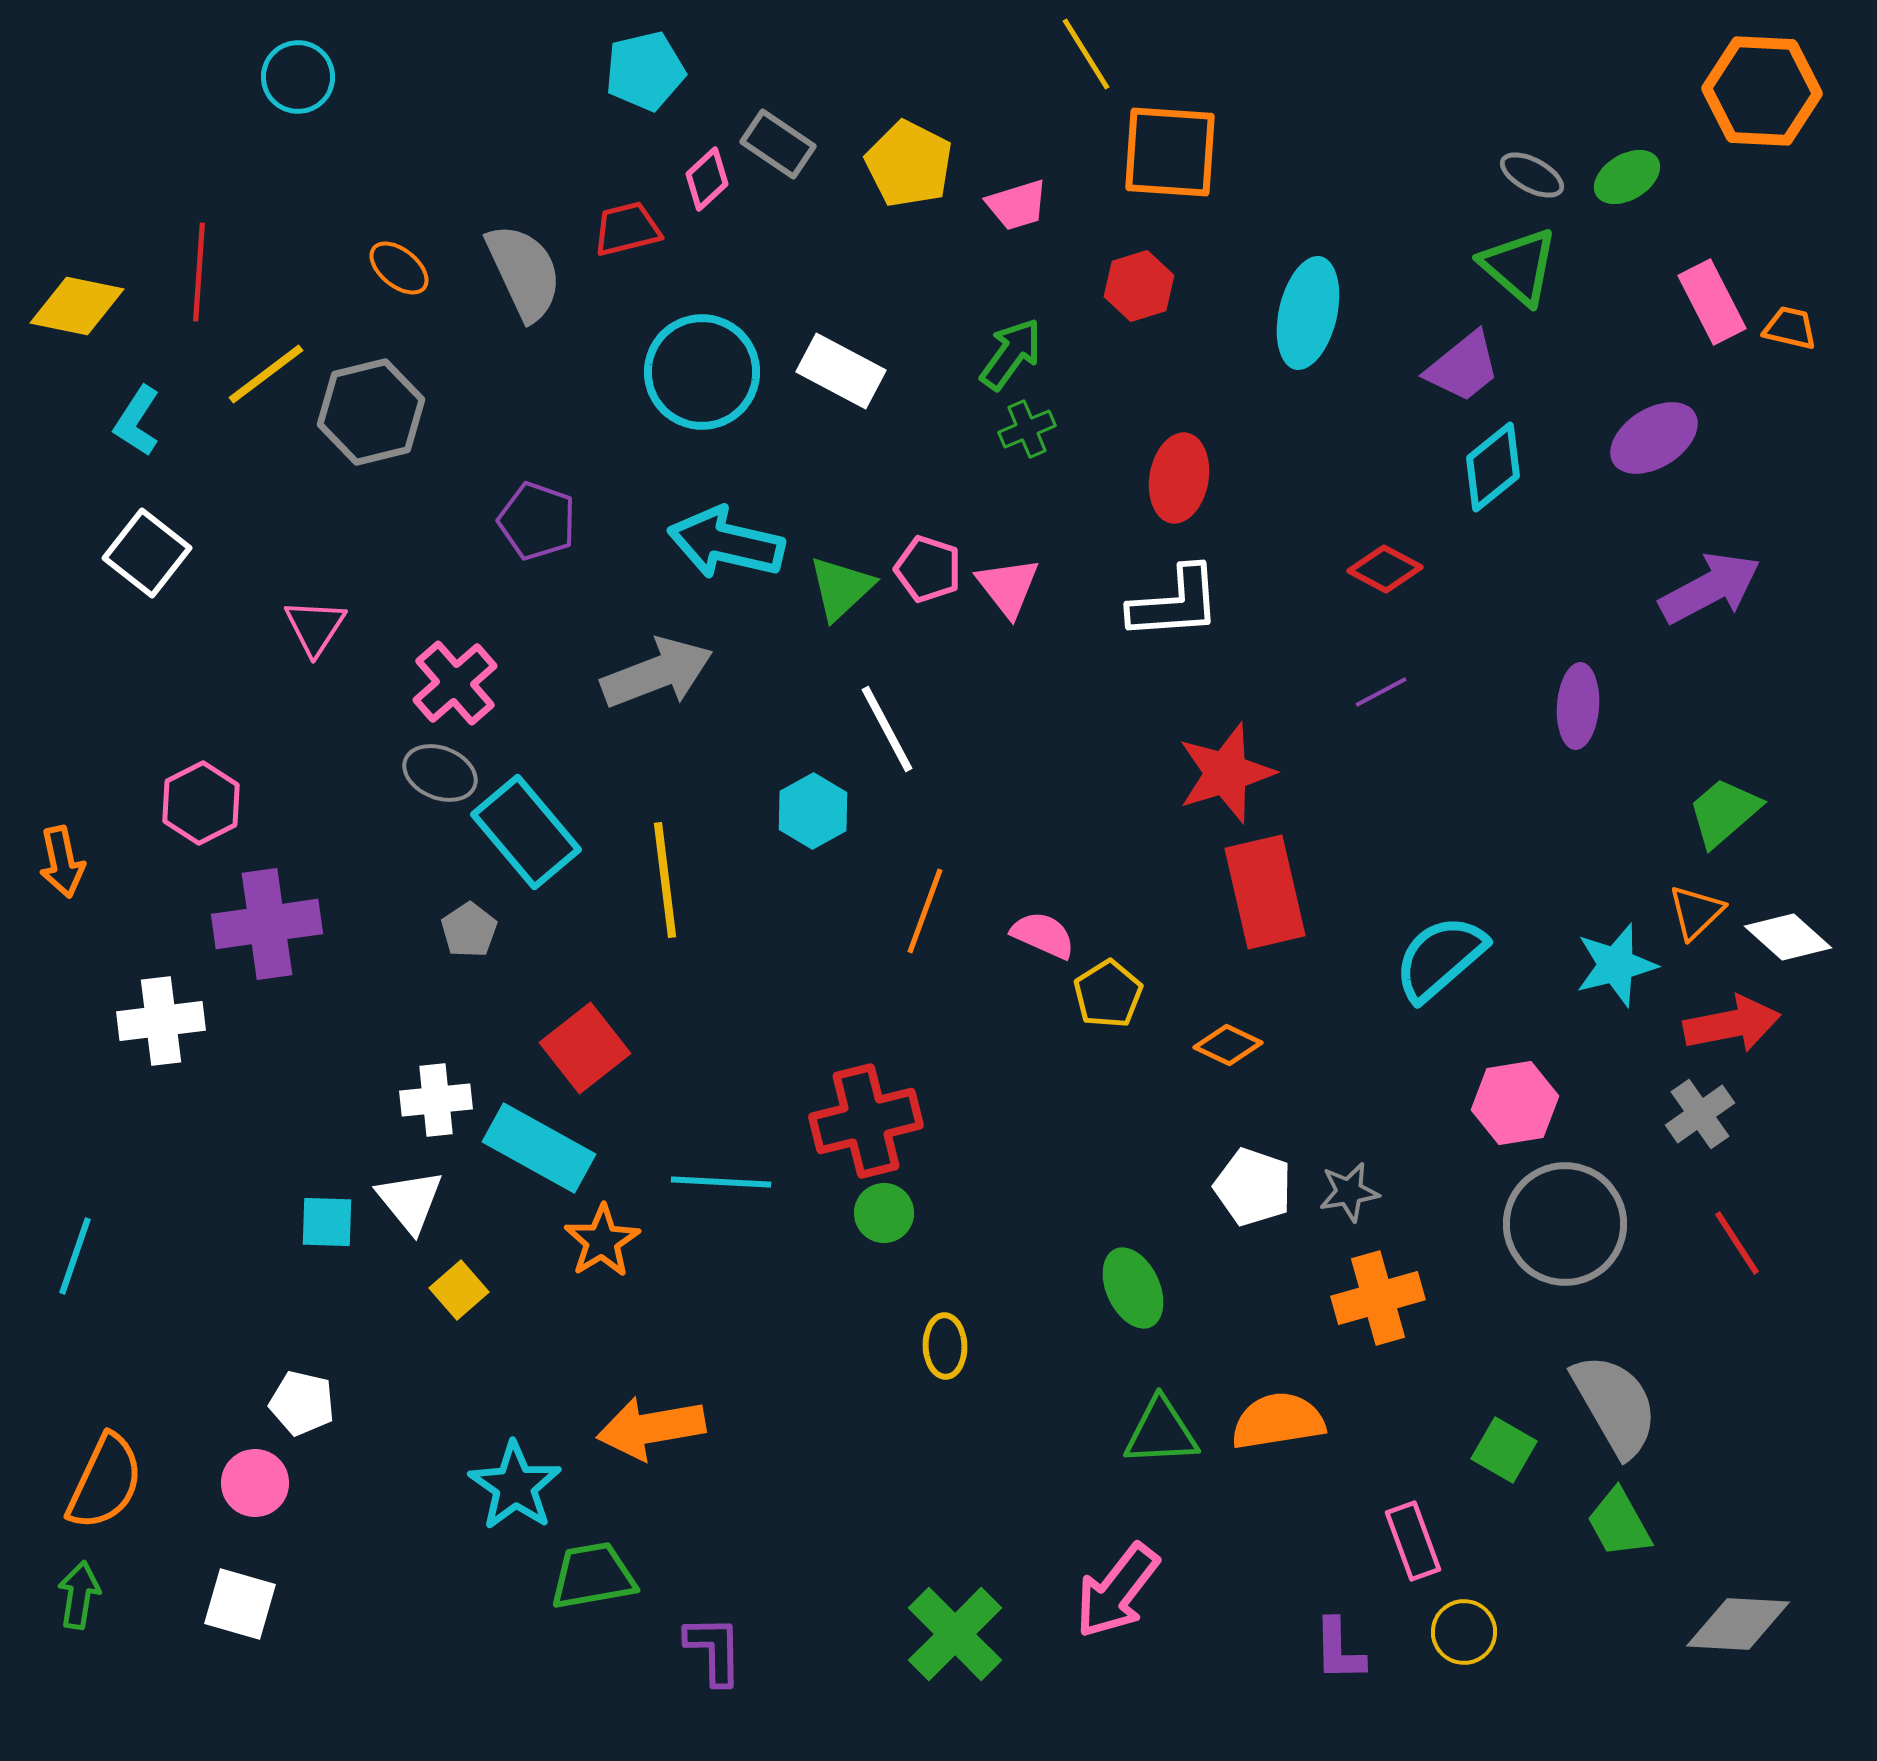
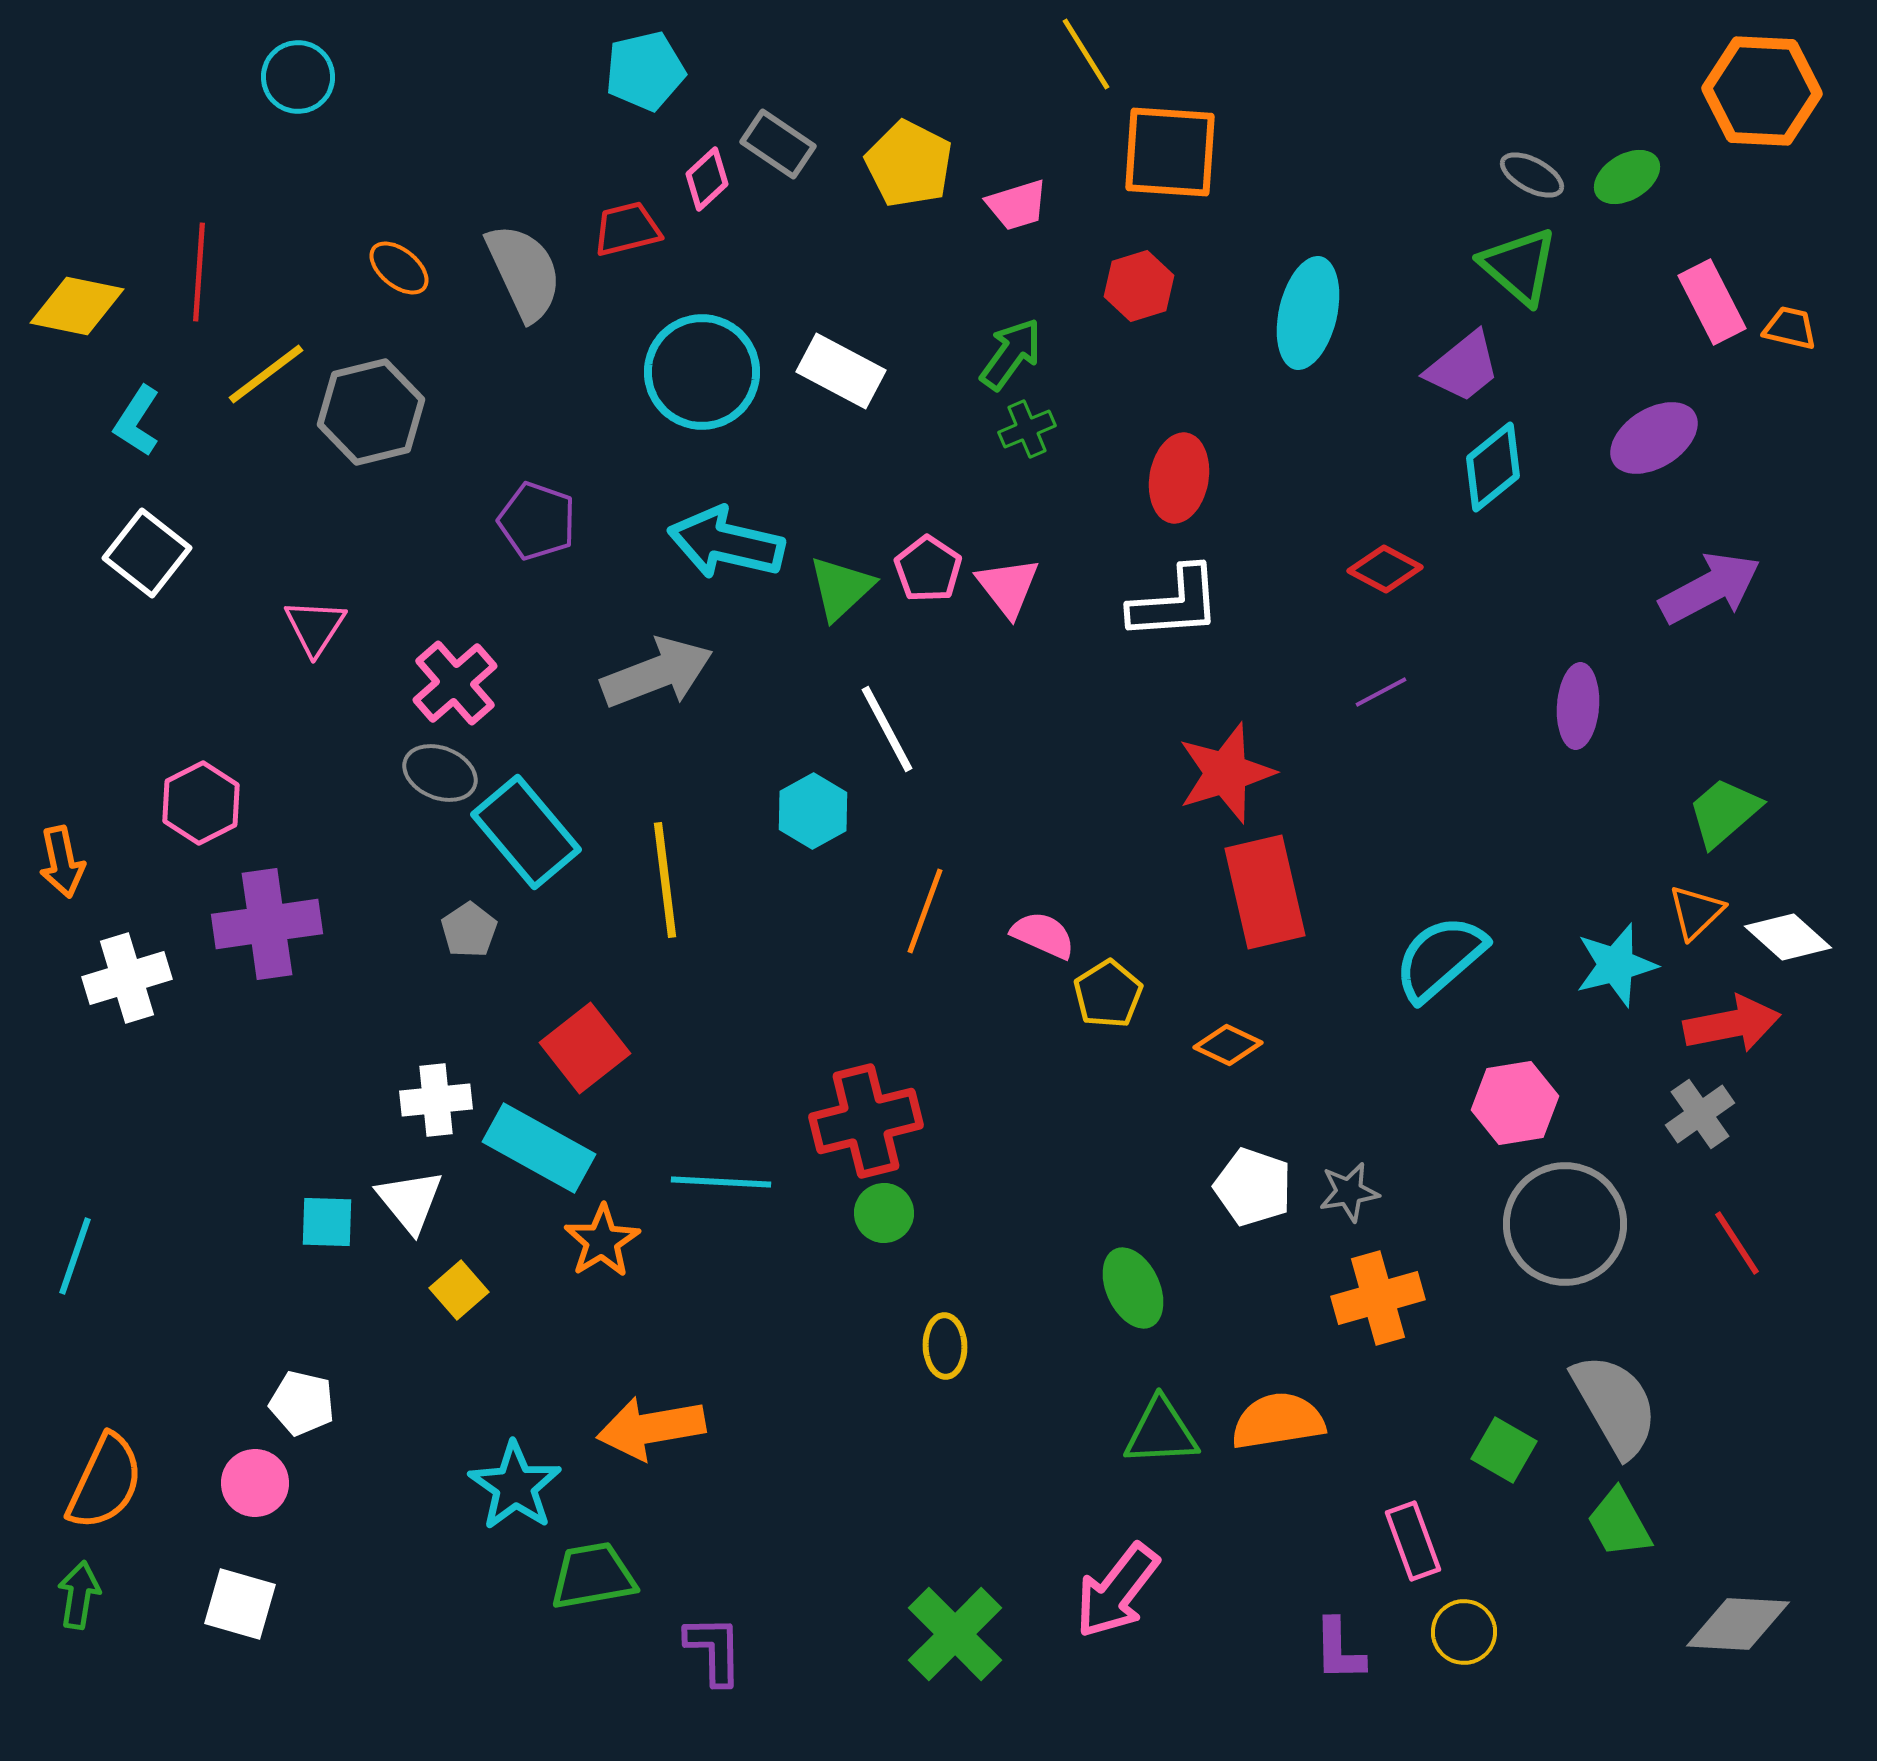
pink pentagon at (928, 569): rotated 16 degrees clockwise
white cross at (161, 1021): moved 34 px left, 43 px up; rotated 10 degrees counterclockwise
